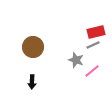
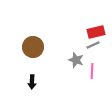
pink line: rotated 49 degrees counterclockwise
